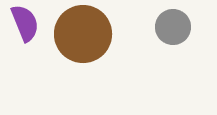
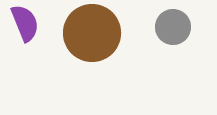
brown circle: moved 9 px right, 1 px up
